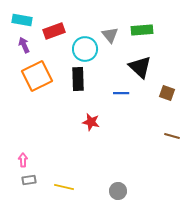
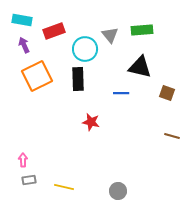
black triangle: rotated 30 degrees counterclockwise
